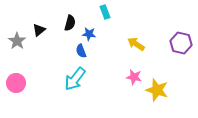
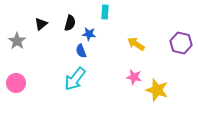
cyan rectangle: rotated 24 degrees clockwise
black triangle: moved 2 px right, 6 px up
